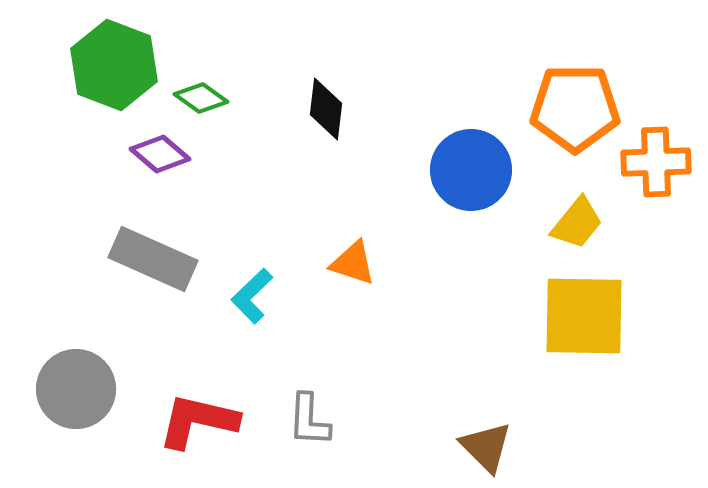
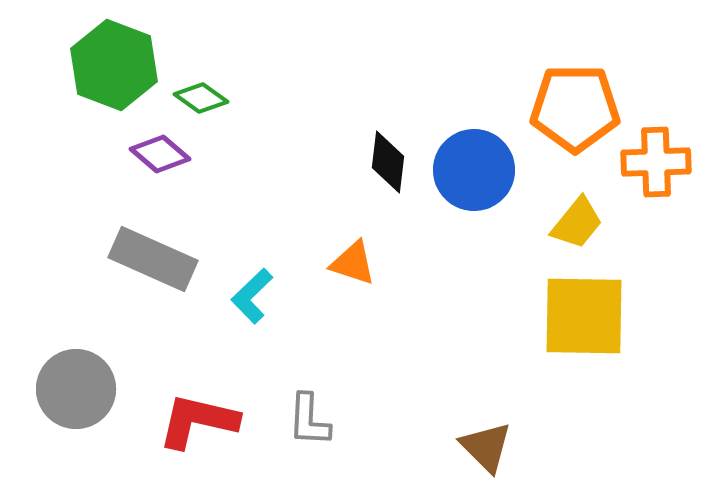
black diamond: moved 62 px right, 53 px down
blue circle: moved 3 px right
